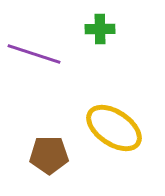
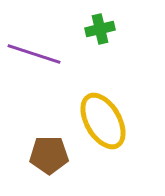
green cross: rotated 12 degrees counterclockwise
yellow ellipse: moved 11 px left, 7 px up; rotated 26 degrees clockwise
